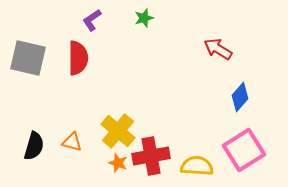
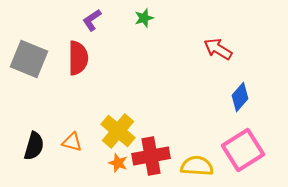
gray square: moved 1 px right, 1 px down; rotated 9 degrees clockwise
pink square: moved 1 px left
